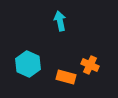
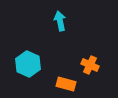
orange rectangle: moved 7 px down
